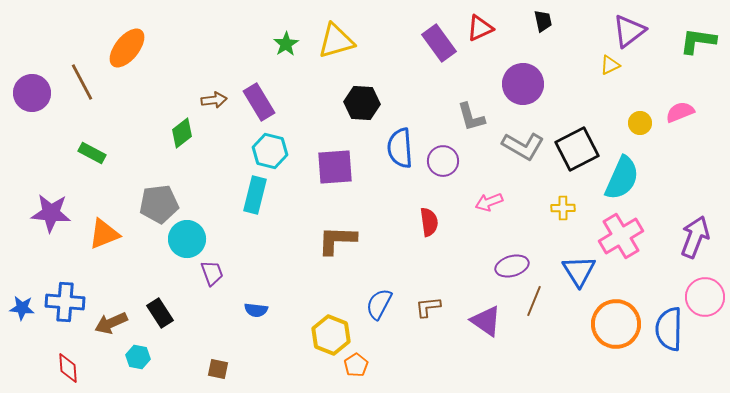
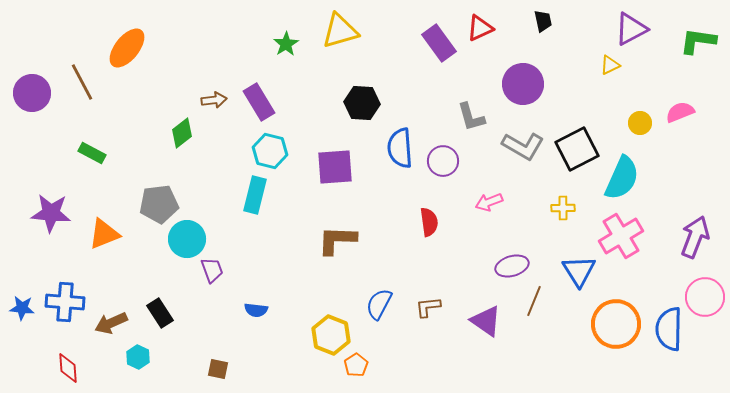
purple triangle at (629, 31): moved 2 px right, 2 px up; rotated 9 degrees clockwise
yellow triangle at (336, 41): moved 4 px right, 10 px up
purple trapezoid at (212, 273): moved 3 px up
cyan hexagon at (138, 357): rotated 15 degrees clockwise
